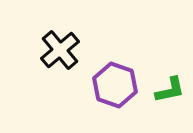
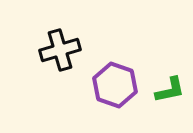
black cross: rotated 24 degrees clockwise
